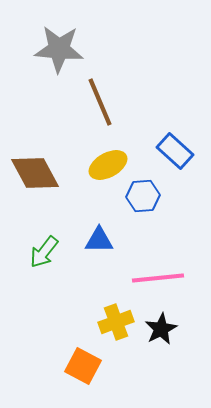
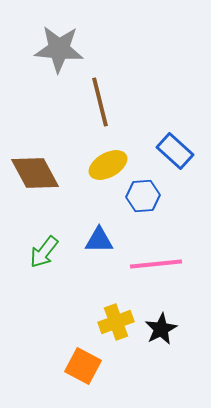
brown line: rotated 9 degrees clockwise
pink line: moved 2 px left, 14 px up
